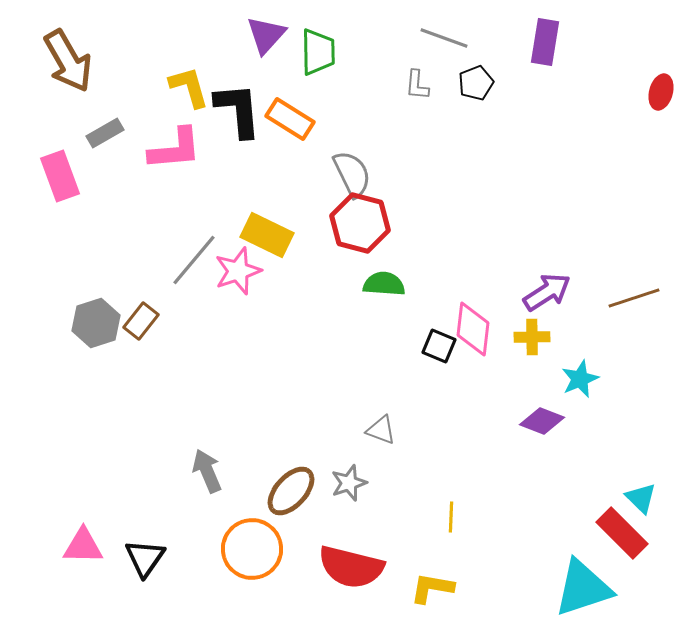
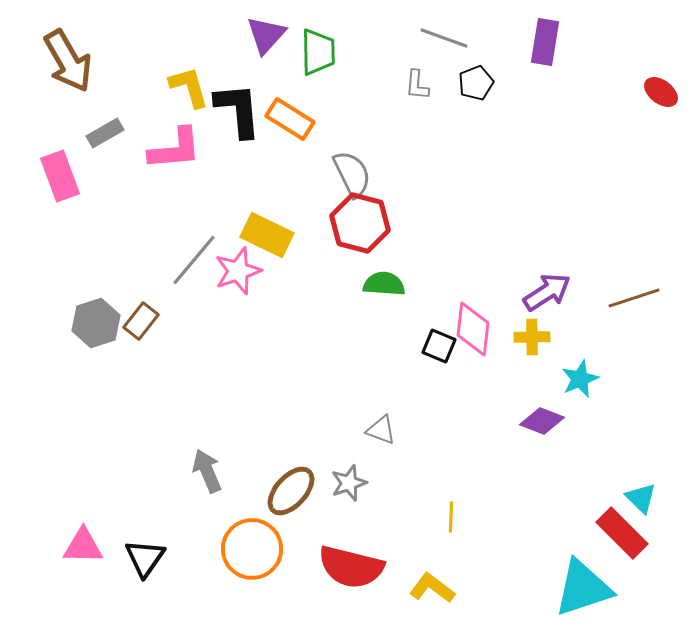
red ellipse at (661, 92): rotated 68 degrees counterclockwise
yellow L-shape at (432, 588): rotated 27 degrees clockwise
